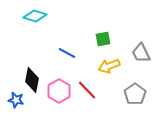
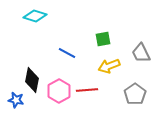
red line: rotated 50 degrees counterclockwise
